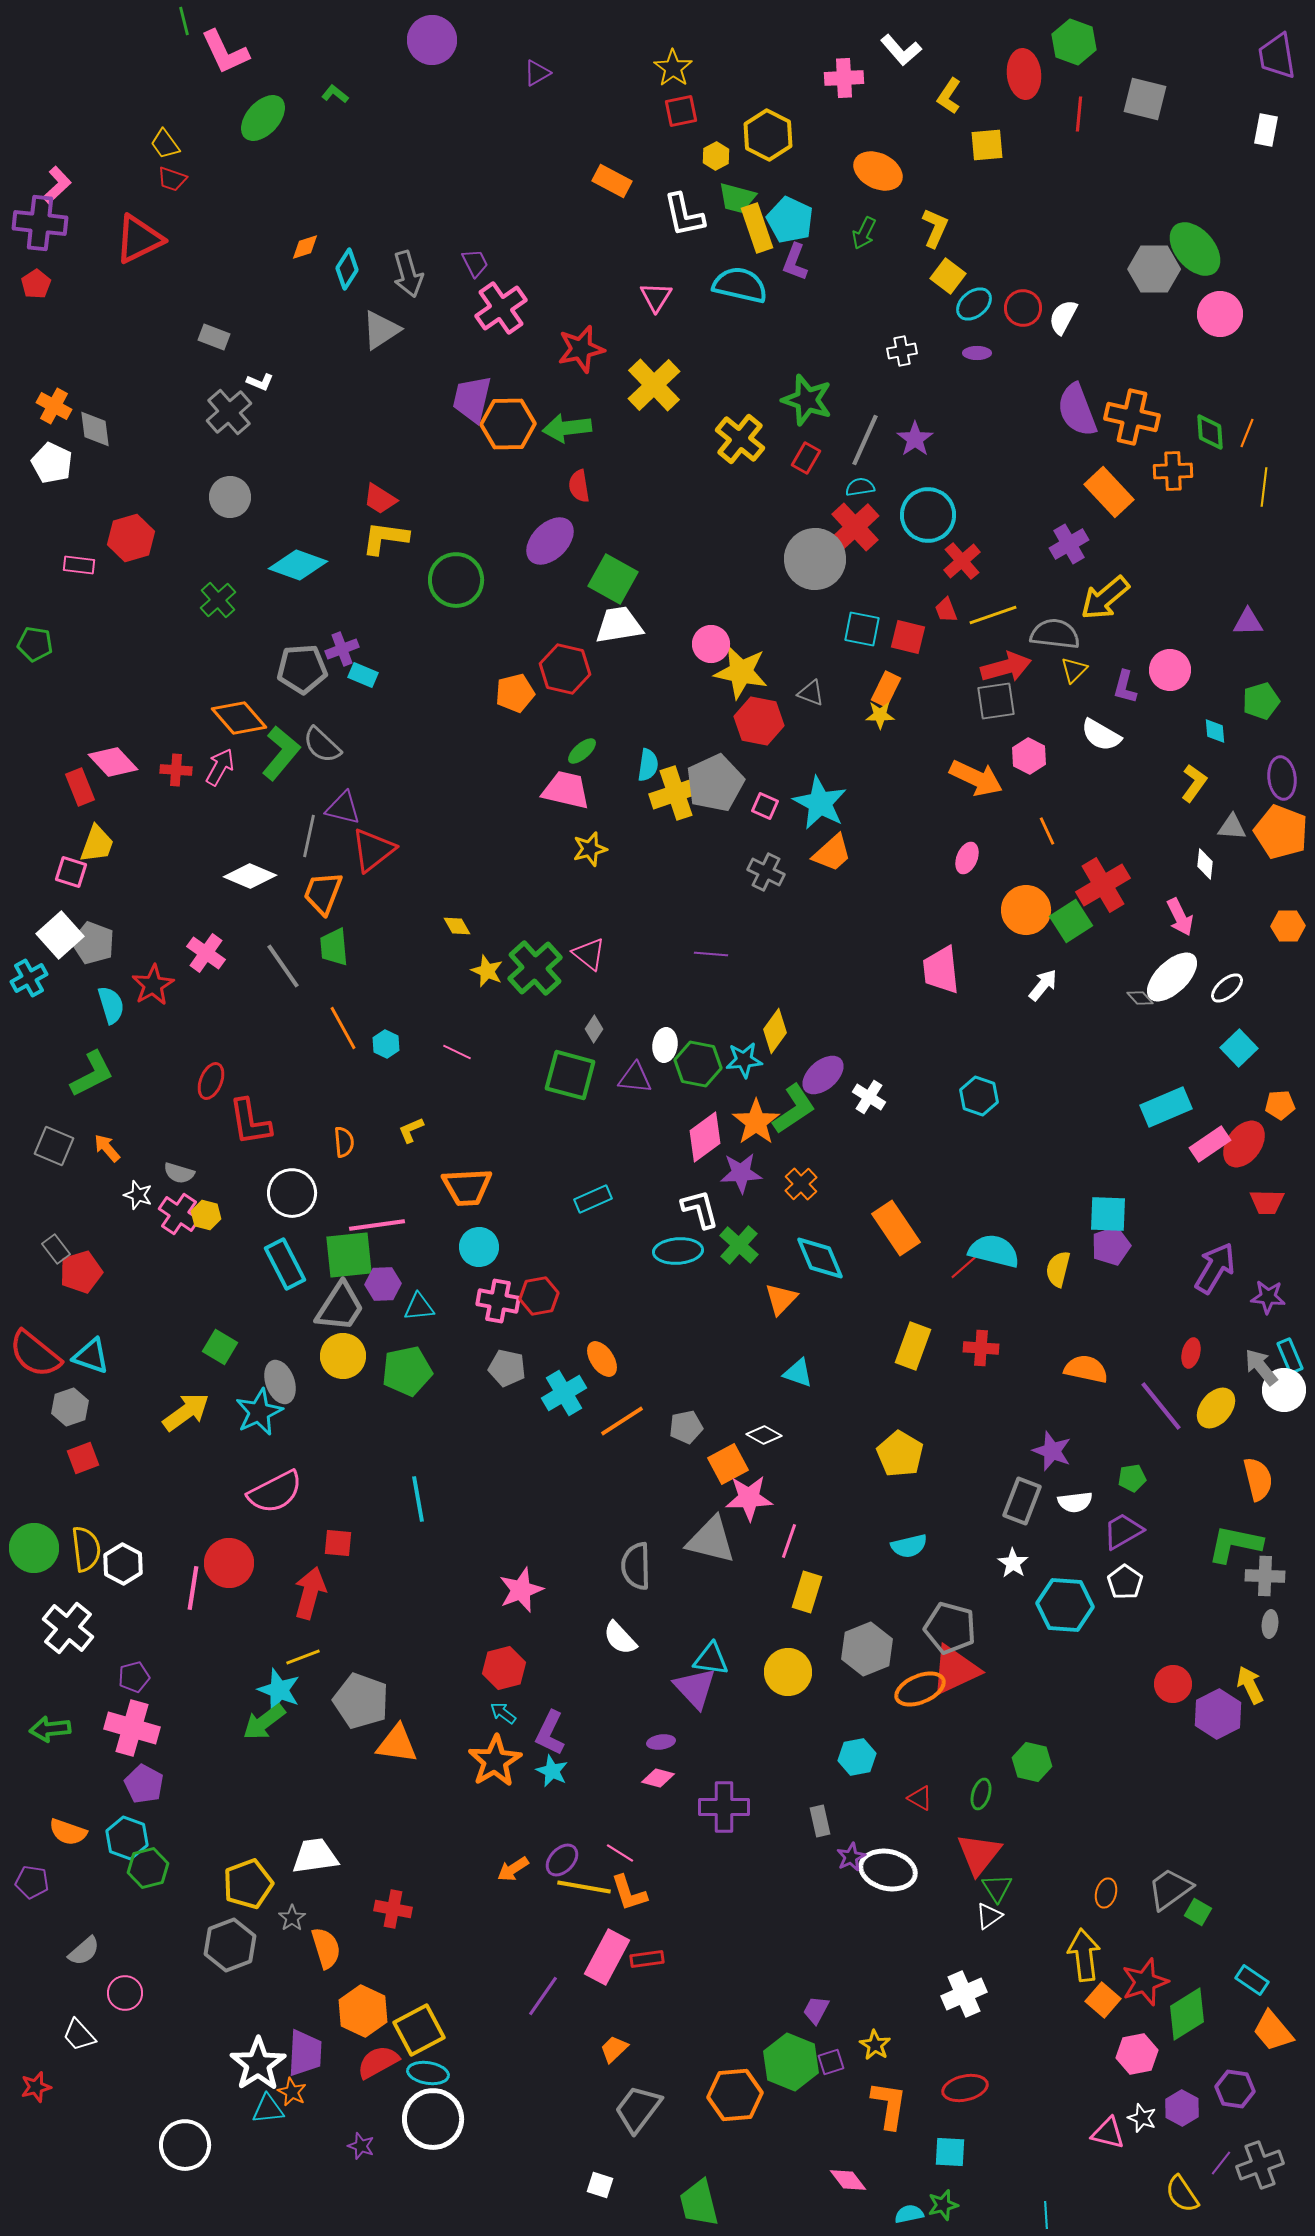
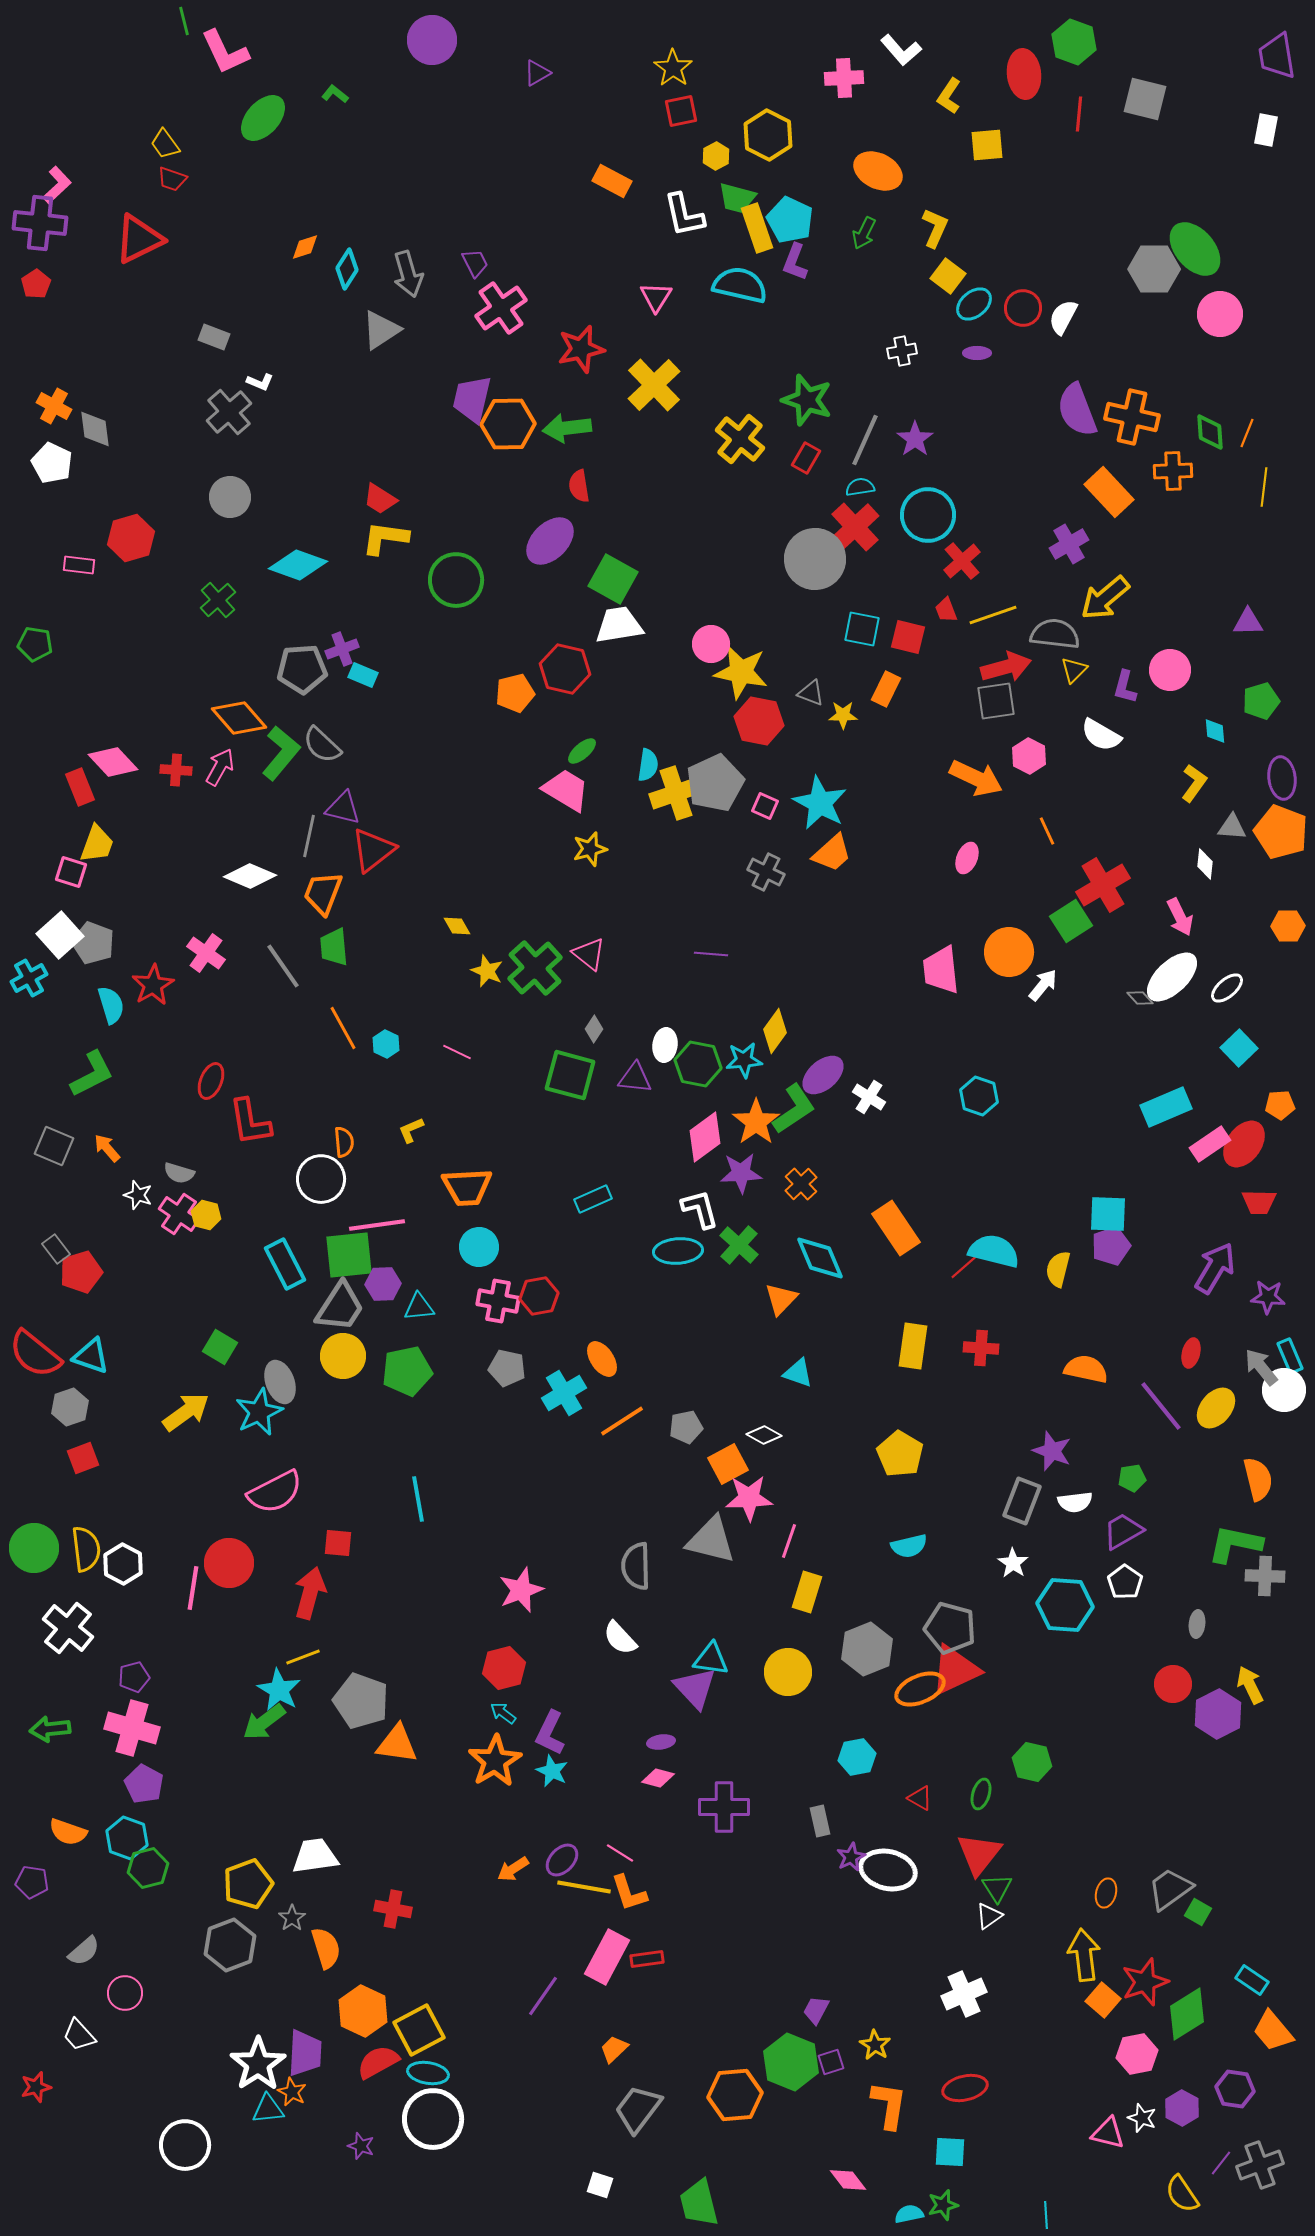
yellow star at (880, 715): moved 37 px left
pink trapezoid at (566, 790): rotated 18 degrees clockwise
orange circle at (1026, 910): moved 17 px left, 42 px down
white circle at (292, 1193): moved 29 px right, 14 px up
red trapezoid at (1267, 1202): moved 8 px left
yellow rectangle at (913, 1346): rotated 12 degrees counterclockwise
gray ellipse at (1270, 1624): moved 73 px left
cyan star at (279, 1690): rotated 9 degrees clockwise
